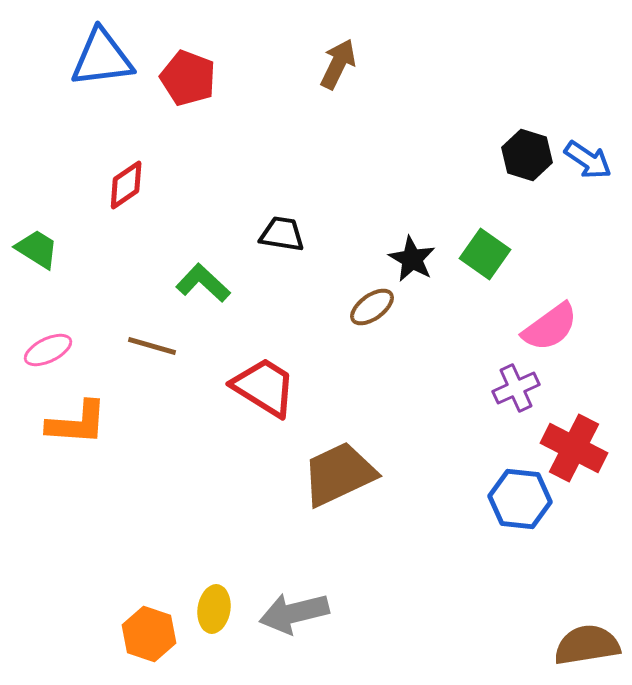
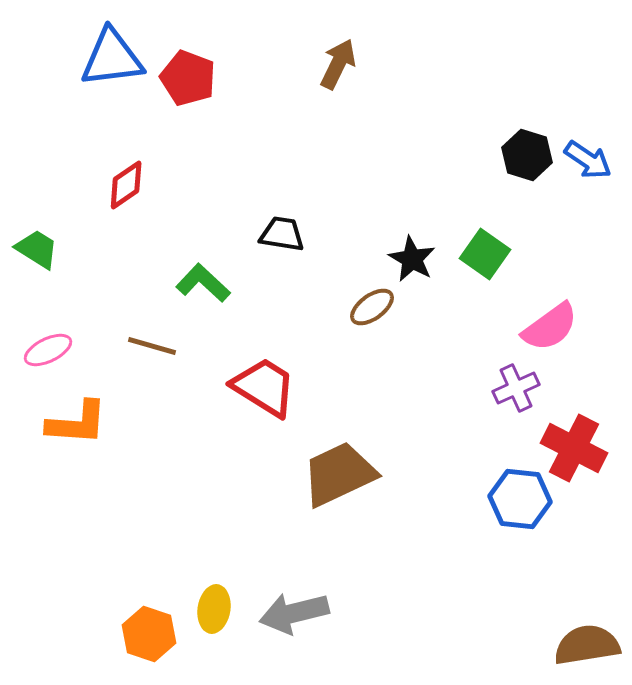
blue triangle: moved 10 px right
